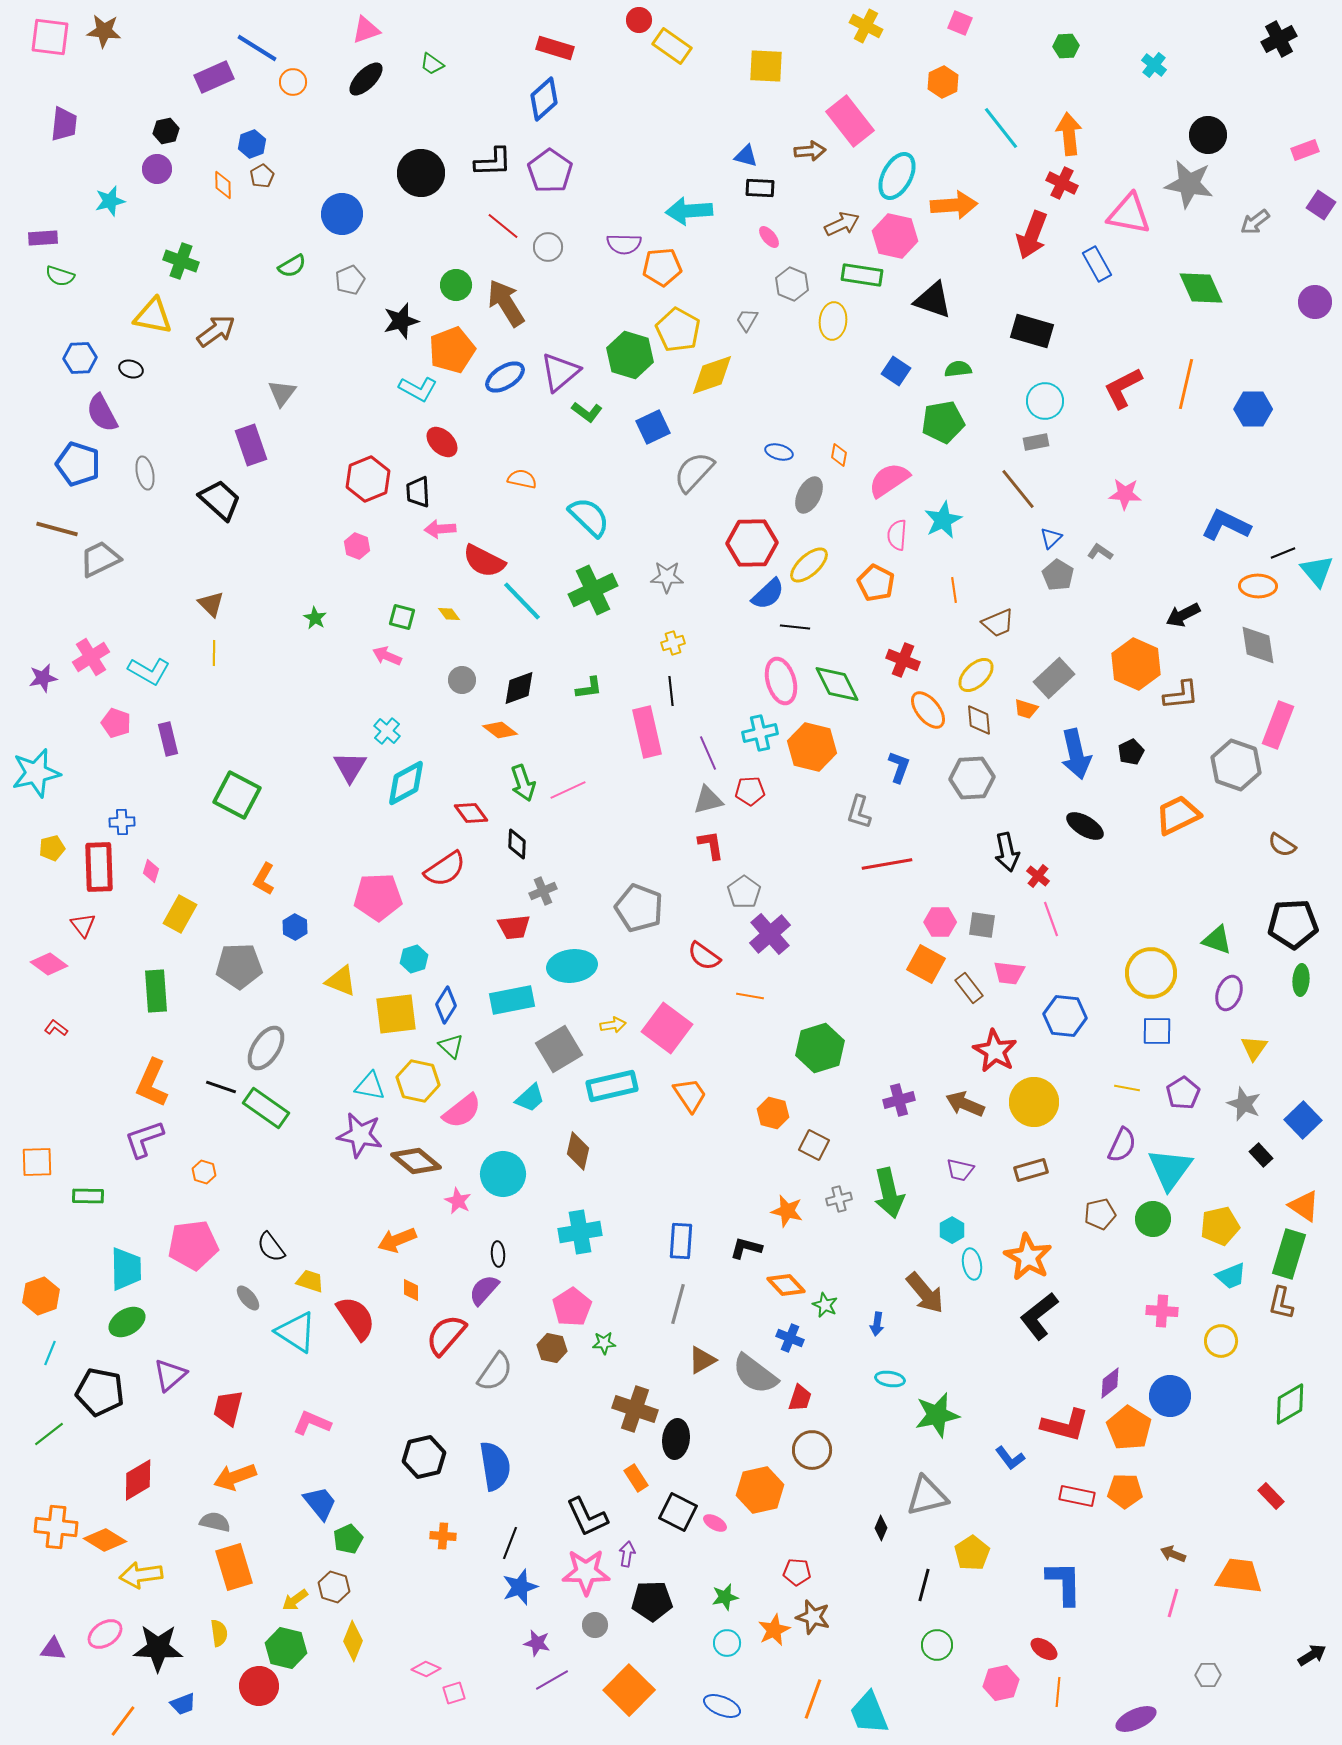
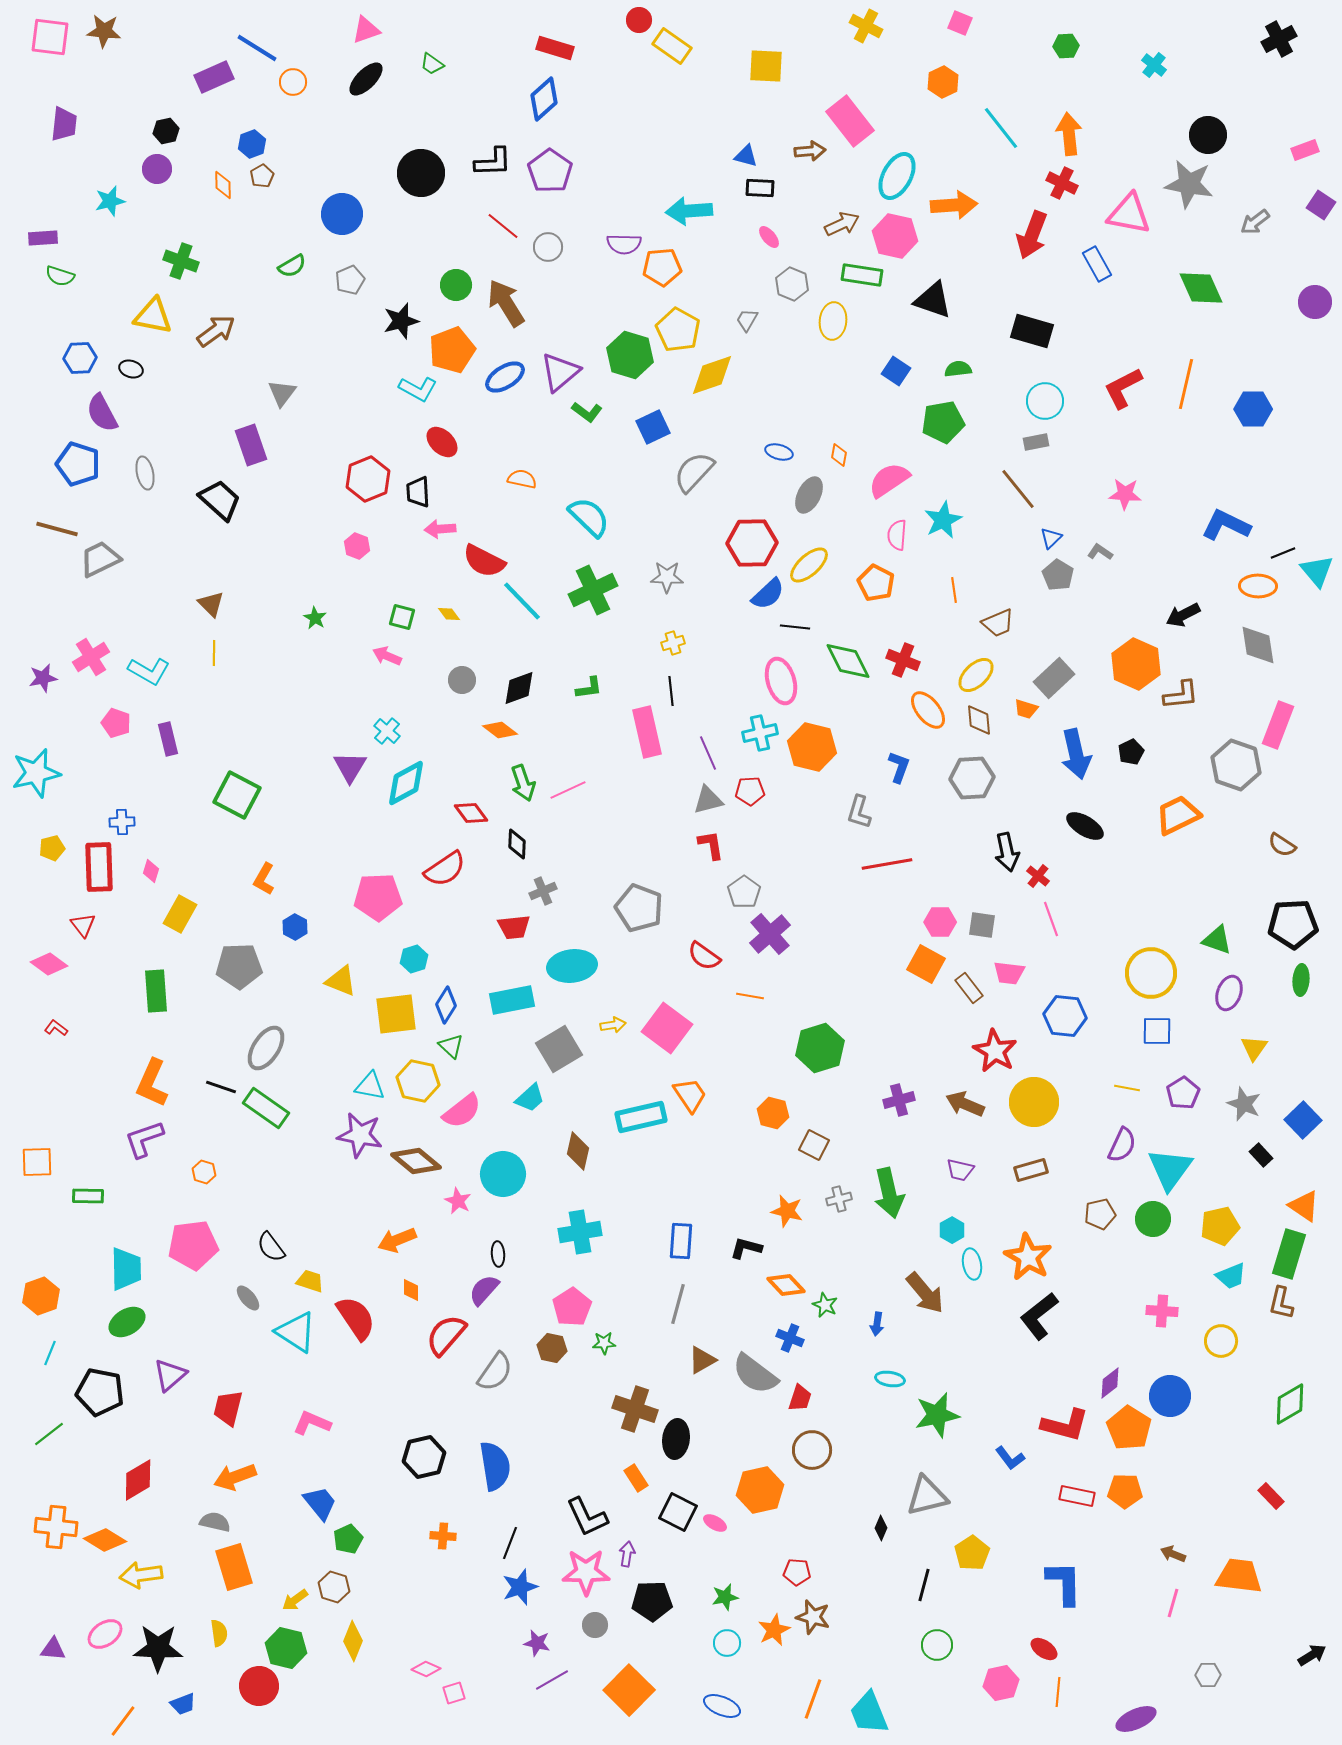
green diamond at (837, 684): moved 11 px right, 23 px up
cyan rectangle at (612, 1086): moved 29 px right, 31 px down
